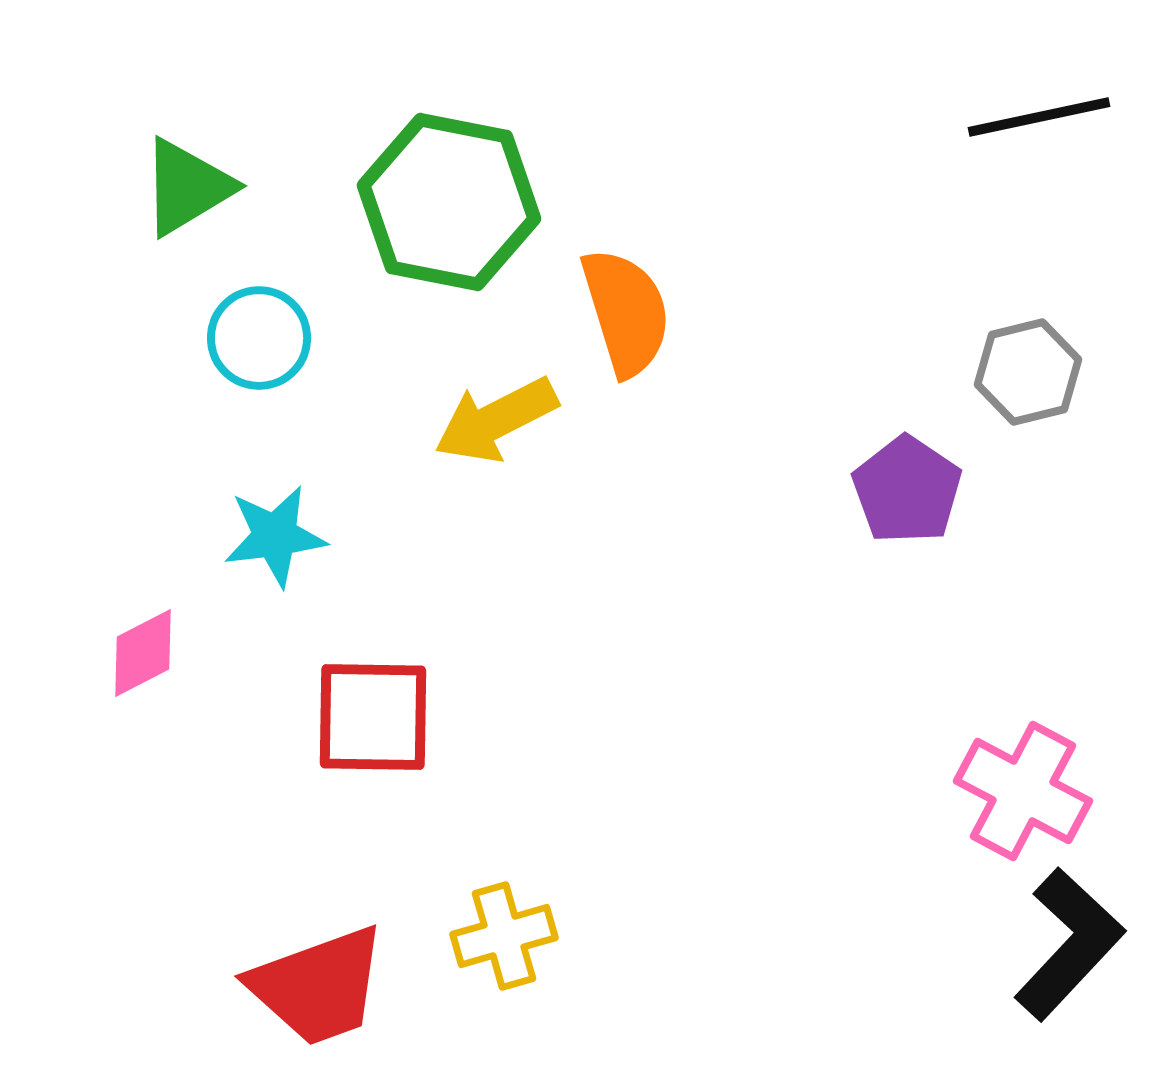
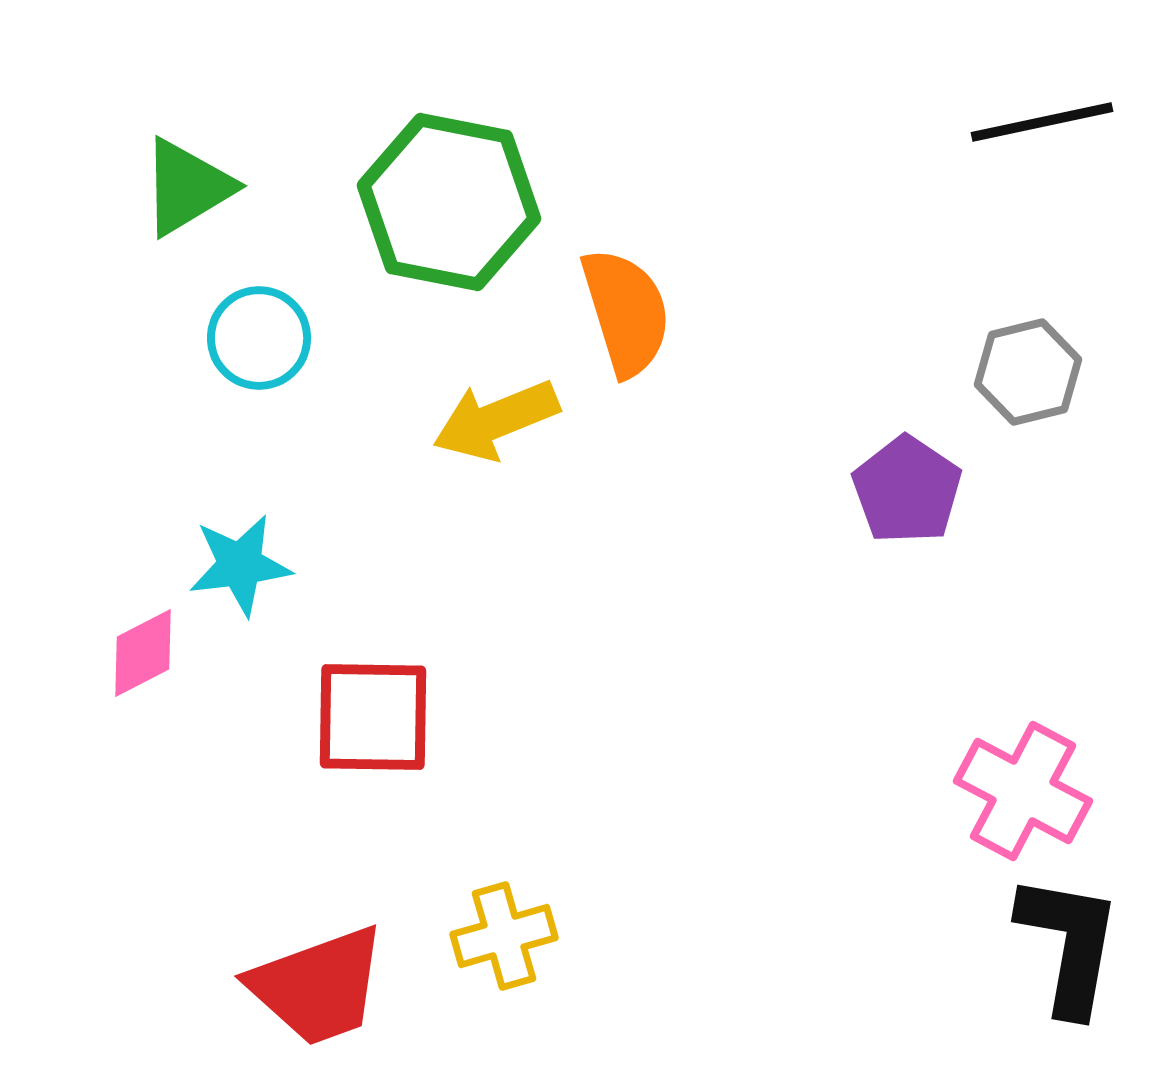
black line: moved 3 px right, 5 px down
yellow arrow: rotated 5 degrees clockwise
cyan star: moved 35 px left, 29 px down
black L-shape: rotated 33 degrees counterclockwise
